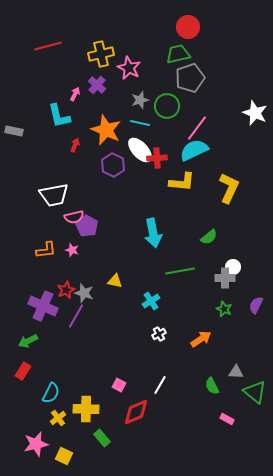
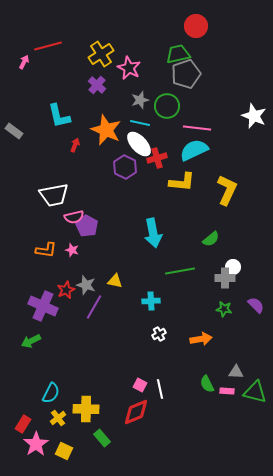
red circle at (188, 27): moved 8 px right, 1 px up
yellow cross at (101, 54): rotated 20 degrees counterclockwise
gray pentagon at (190, 78): moved 4 px left, 4 px up
pink arrow at (75, 94): moved 51 px left, 32 px up
white star at (255, 113): moved 1 px left, 3 px down
pink line at (197, 128): rotated 60 degrees clockwise
gray rectangle at (14, 131): rotated 24 degrees clockwise
white ellipse at (140, 150): moved 1 px left, 6 px up
red cross at (157, 158): rotated 12 degrees counterclockwise
purple hexagon at (113, 165): moved 12 px right, 2 px down
yellow L-shape at (229, 188): moved 2 px left, 2 px down
green semicircle at (209, 237): moved 2 px right, 2 px down
orange L-shape at (46, 250): rotated 15 degrees clockwise
gray star at (84, 293): moved 2 px right, 8 px up
cyan cross at (151, 301): rotated 30 degrees clockwise
purple semicircle at (256, 305): rotated 108 degrees clockwise
green star at (224, 309): rotated 14 degrees counterclockwise
purple line at (76, 316): moved 18 px right, 9 px up
orange arrow at (201, 339): rotated 25 degrees clockwise
green arrow at (28, 341): moved 3 px right
red rectangle at (23, 371): moved 53 px down
pink square at (119, 385): moved 21 px right
white line at (160, 385): moved 4 px down; rotated 42 degrees counterclockwise
green semicircle at (212, 386): moved 5 px left, 2 px up
green triangle at (255, 392): rotated 25 degrees counterclockwise
pink rectangle at (227, 419): moved 28 px up; rotated 24 degrees counterclockwise
pink star at (36, 444): rotated 20 degrees counterclockwise
yellow square at (64, 456): moved 5 px up
